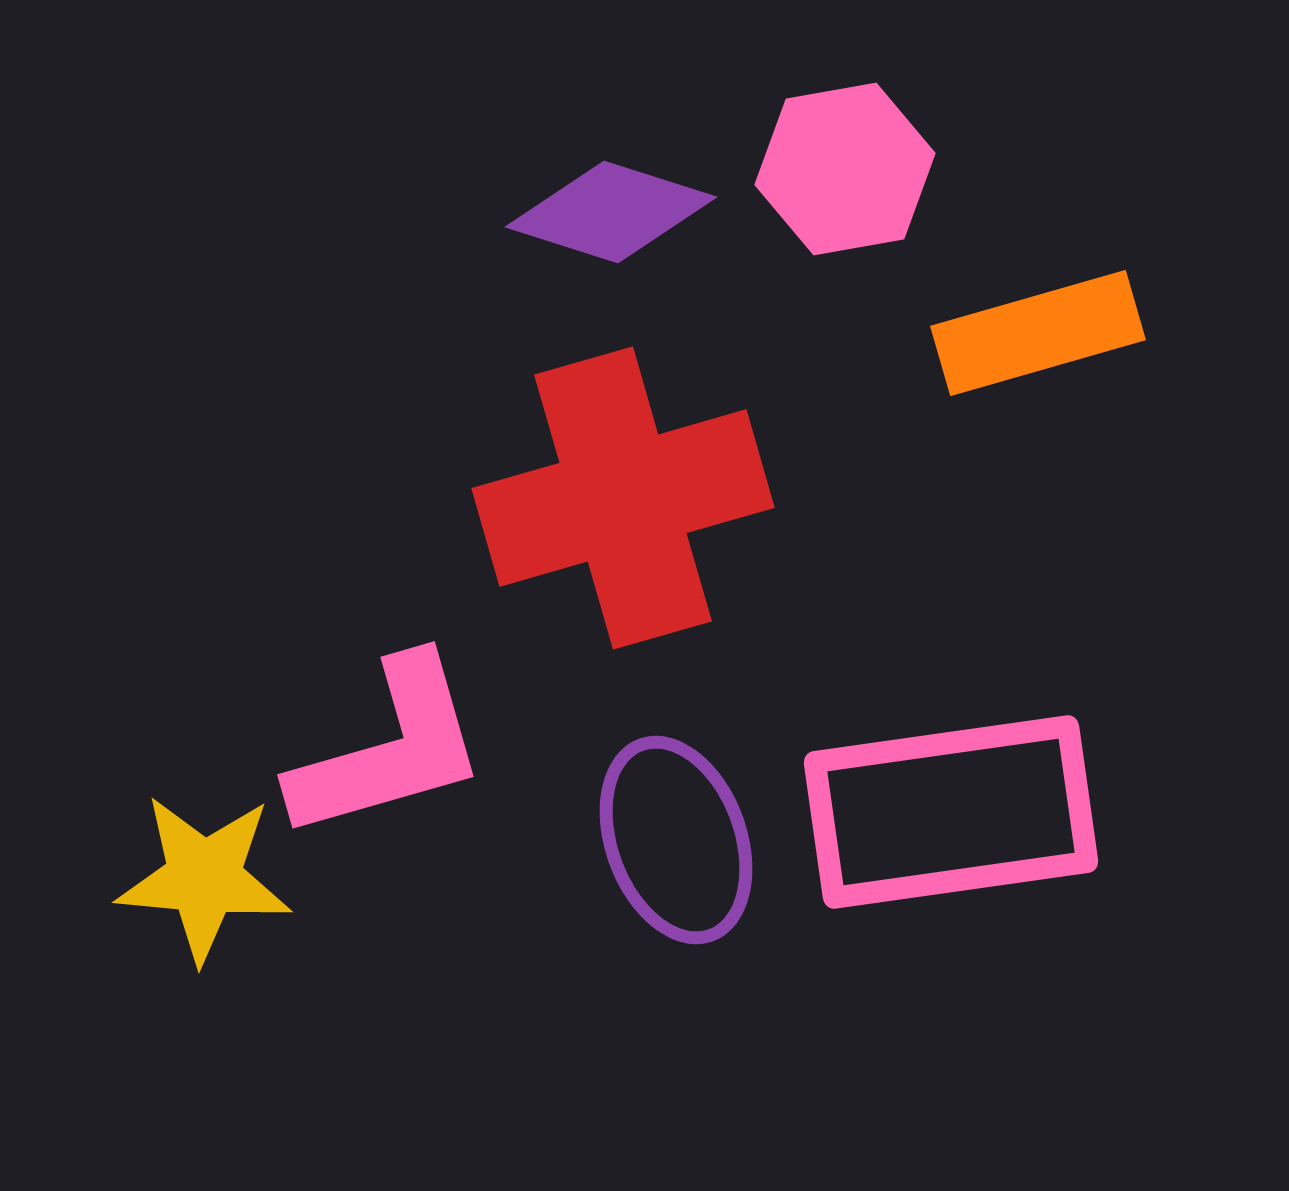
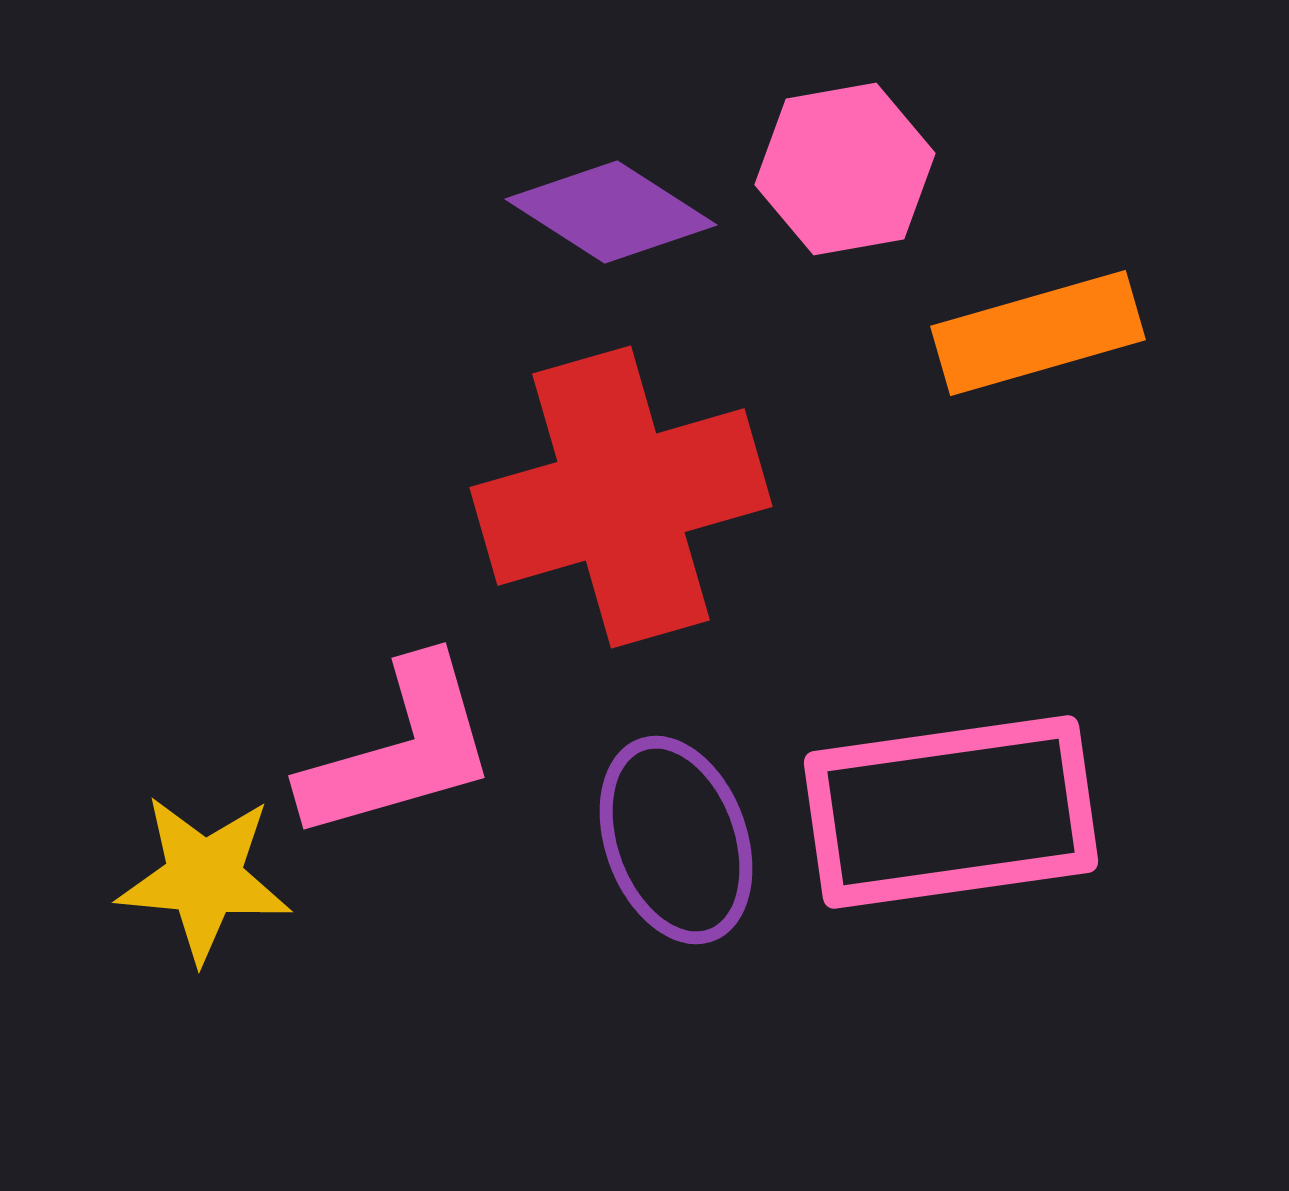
purple diamond: rotated 15 degrees clockwise
red cross: moved 2 px left, 1 px up
pink L-shape: moved 11 px right, 1 px down
